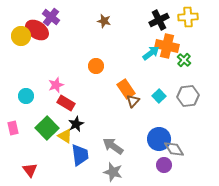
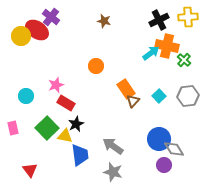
yellow triangle: rotated 21 degrees counterclockwise
